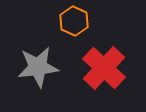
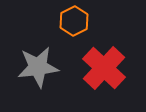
orange hexagon: rotated 8 degrees clockwise
